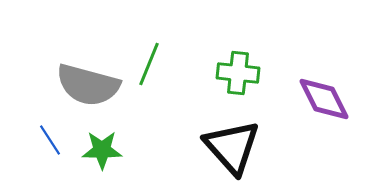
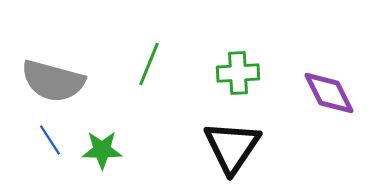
green cross: rotated 9 degrees counterclockwise
gray semicircle: moved 35 px left, 4 px up
purple diamond: moved 5 px right, 6 px up
black triangle: rotated 16 degrees clockwise
